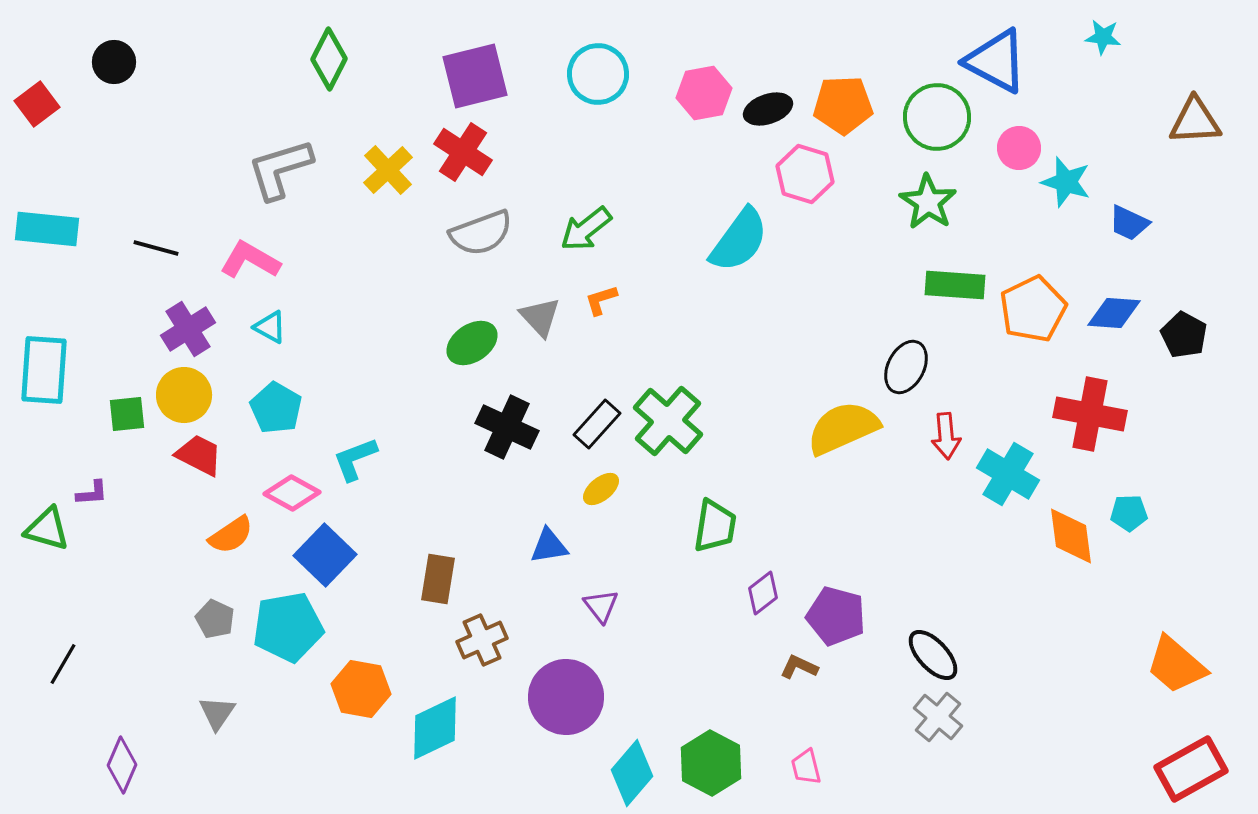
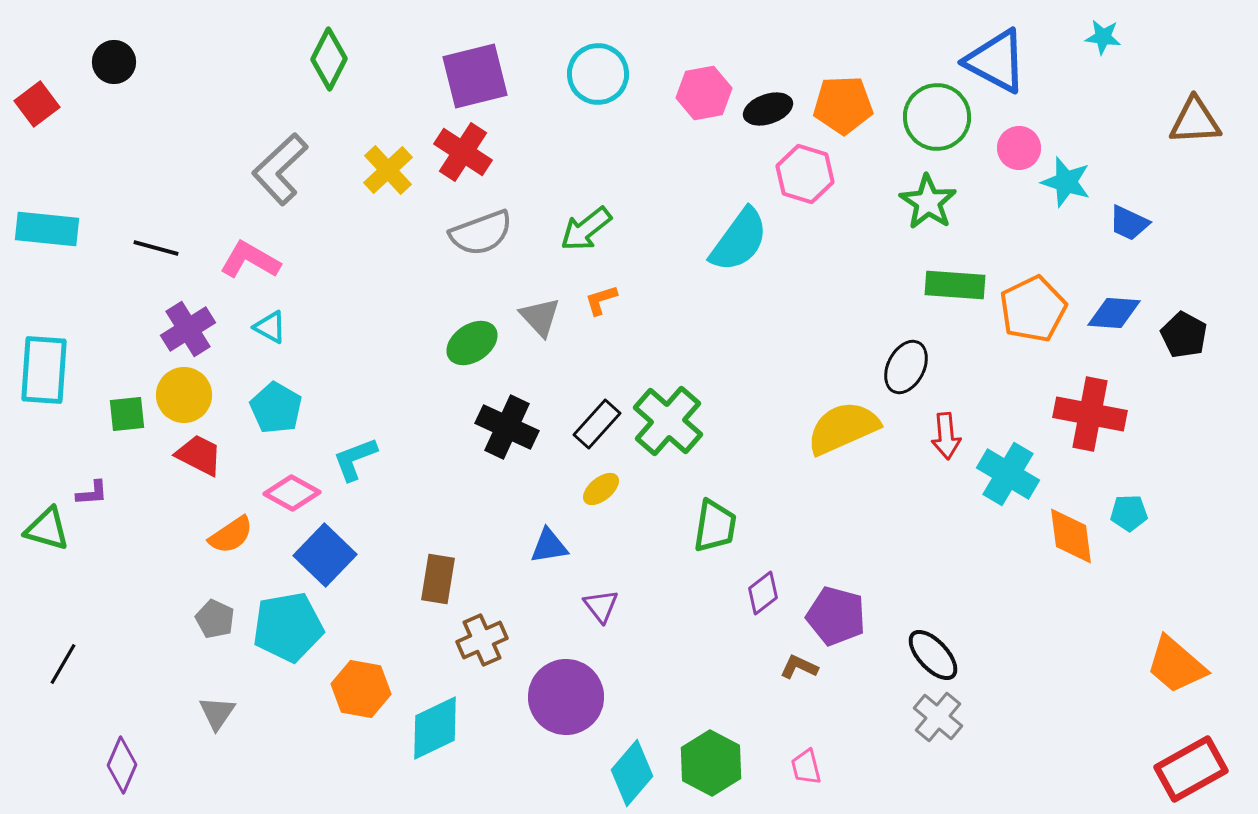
gray L-shape at (280, 169): rotated 26 degrees counterclockwise
